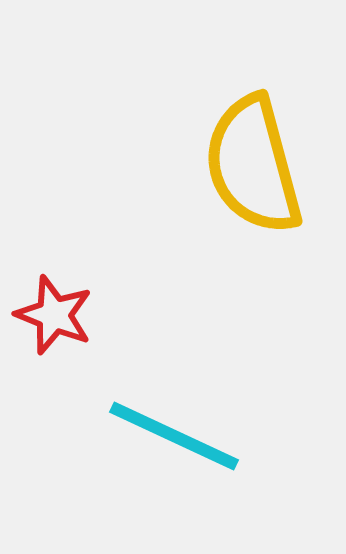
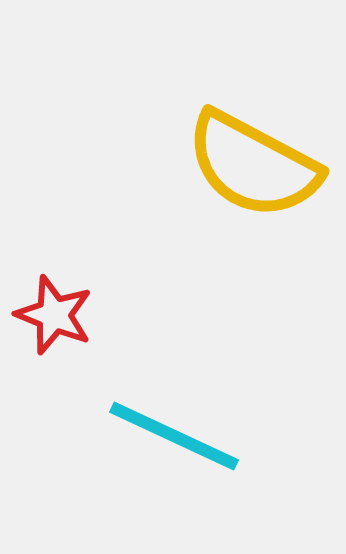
yellow semicircle: rotated 47 degrees counterclockwise
